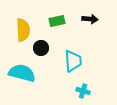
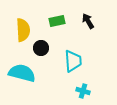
black arrow: moved 2 px left, 2 px down; rotated 126 degrees counterclockwise
